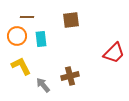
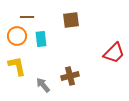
yellow L-shape: moved 4 px left; rotated 15 degrees clockwise
